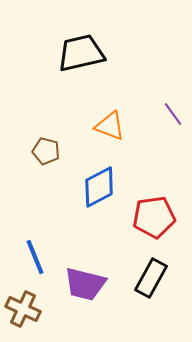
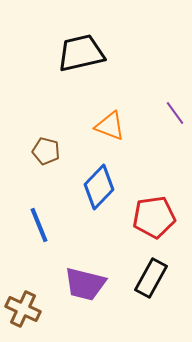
purple line: moved 2 px right, 1 px up
blue diamond: rotated 18 degrees counterclockwise
blue line: moved 4 px right, 32 px up
